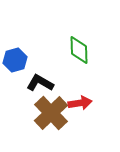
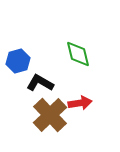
green diamond: moved 1 px left, 4 px down; rotated 12 degrees counterclockwise
blue hexagon: moved 3 px right, 1 px down
brown cross: moved 1 px left, 2 px down
